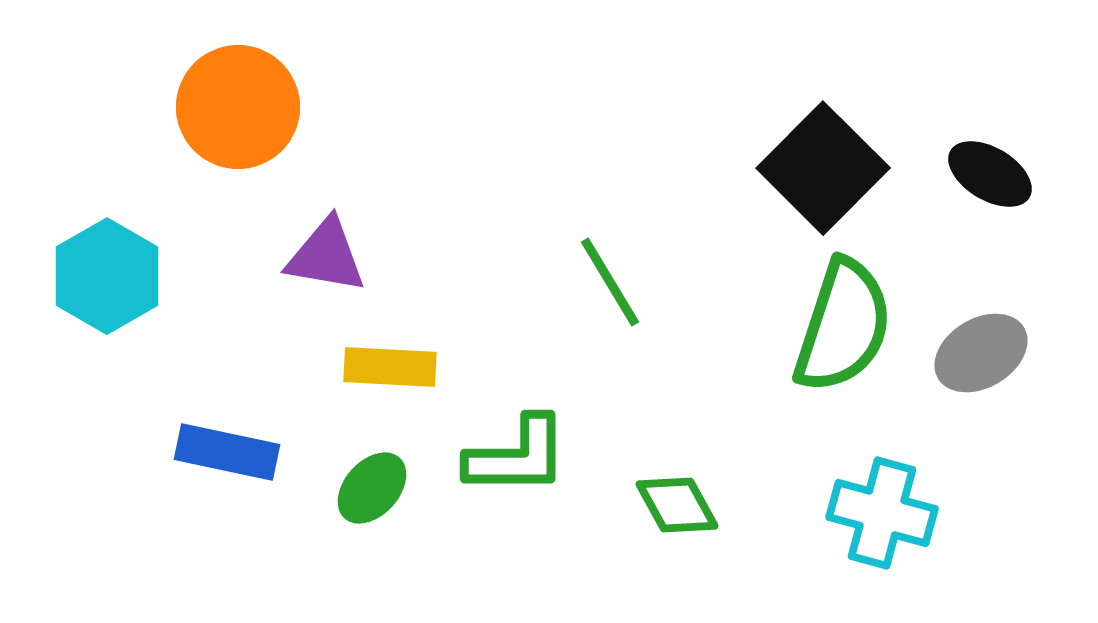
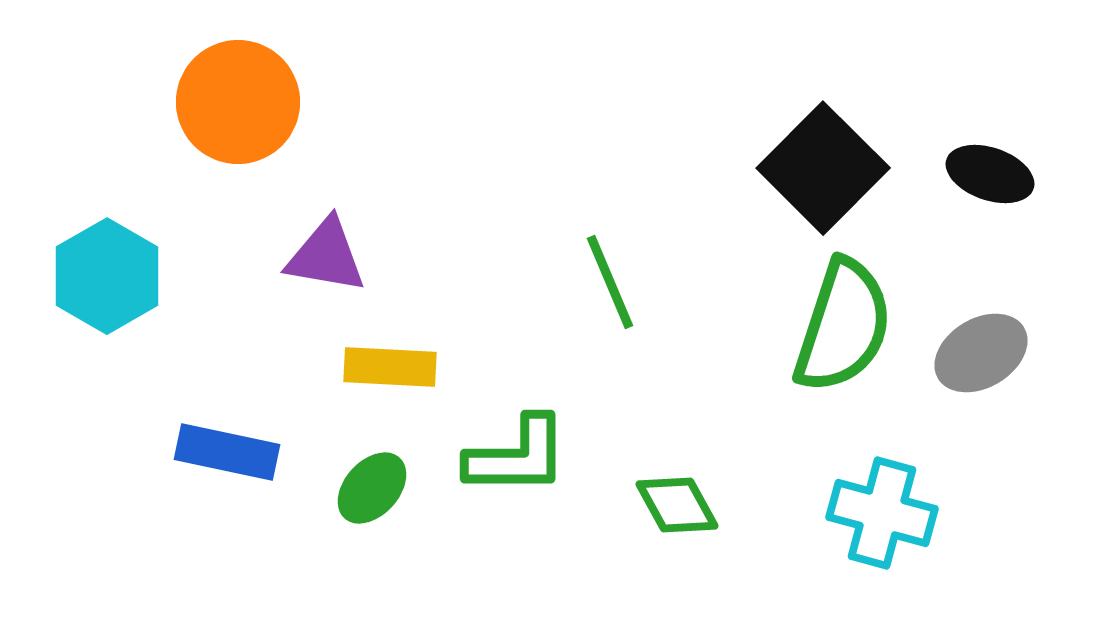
orange circle: moved 5 px up
black ellipse: rotated 12 degrees counterclockwise
green line: rotated 8 degrees clockwise
